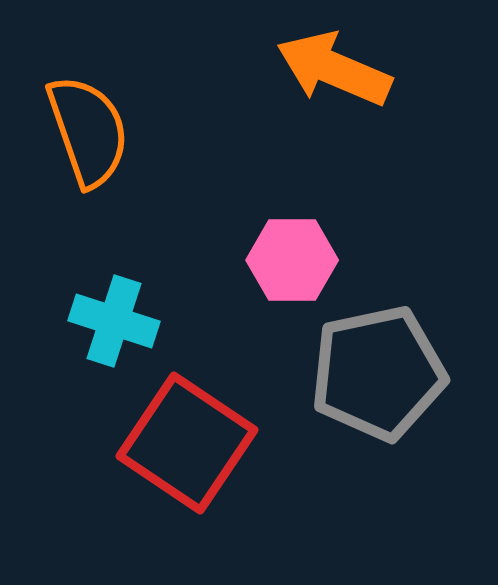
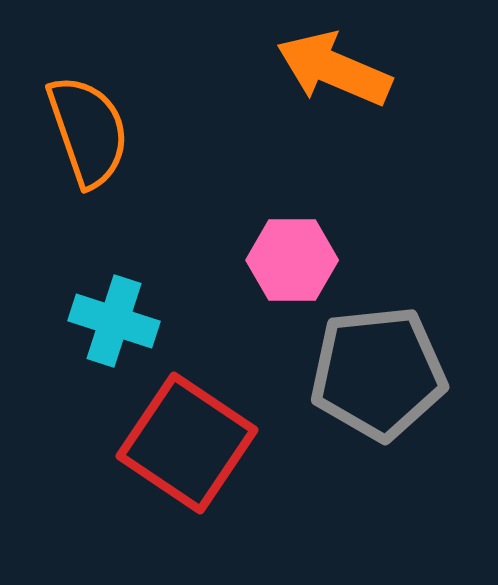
gray pentagon: rotated 6 degrees clockwise
